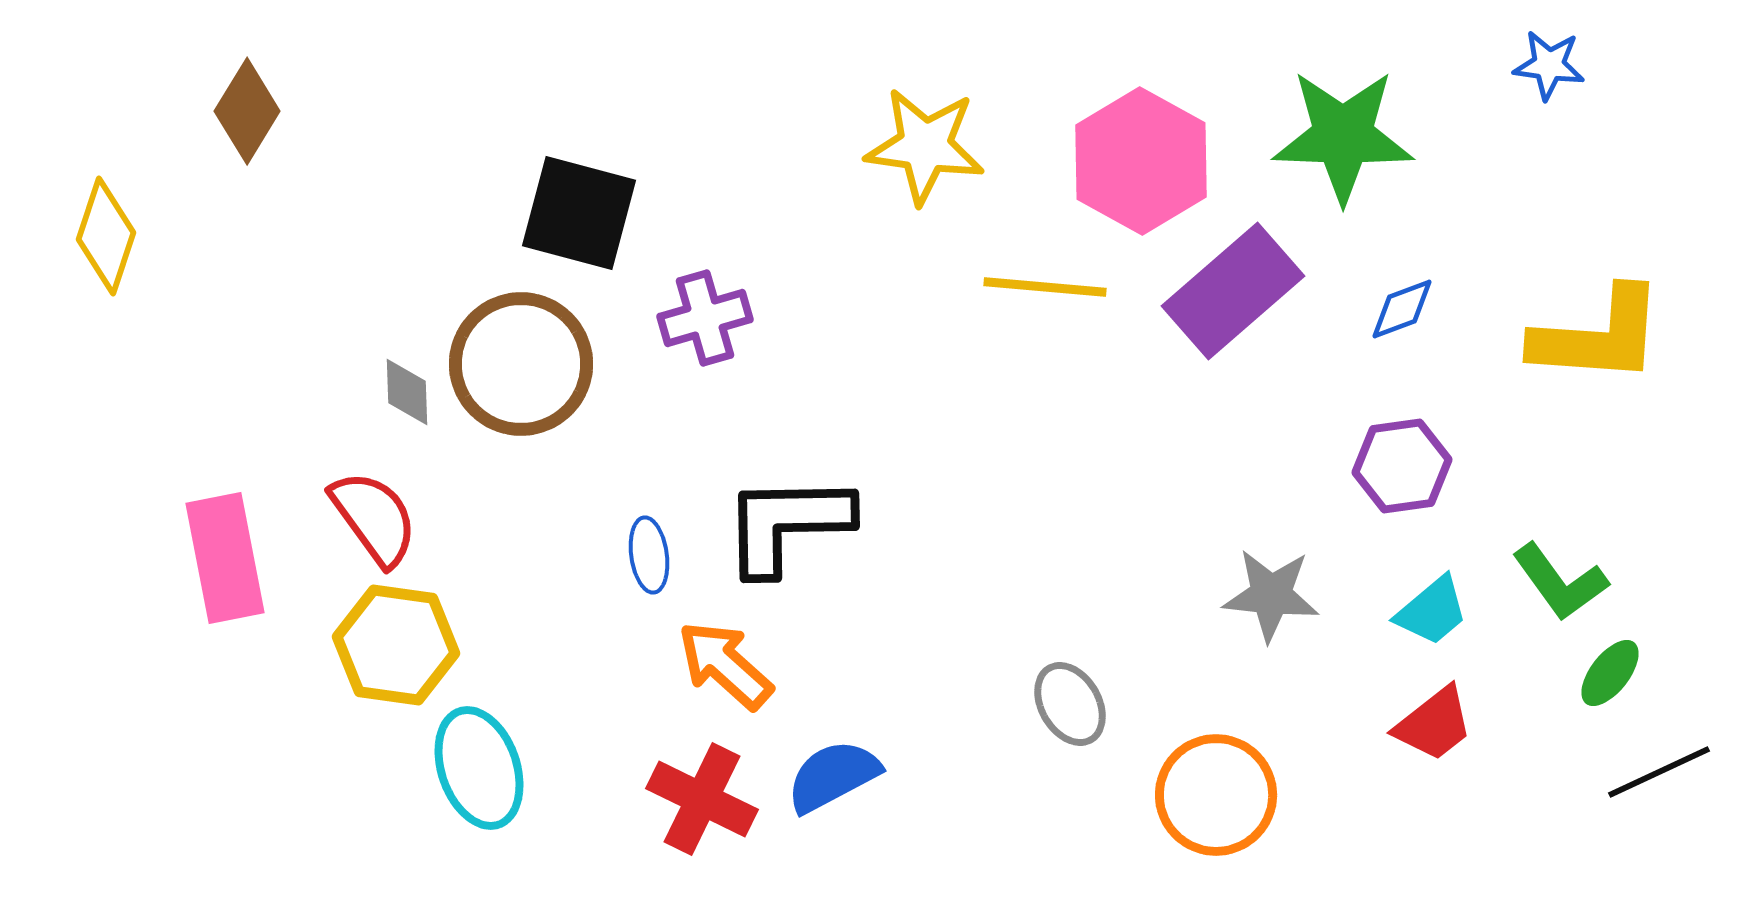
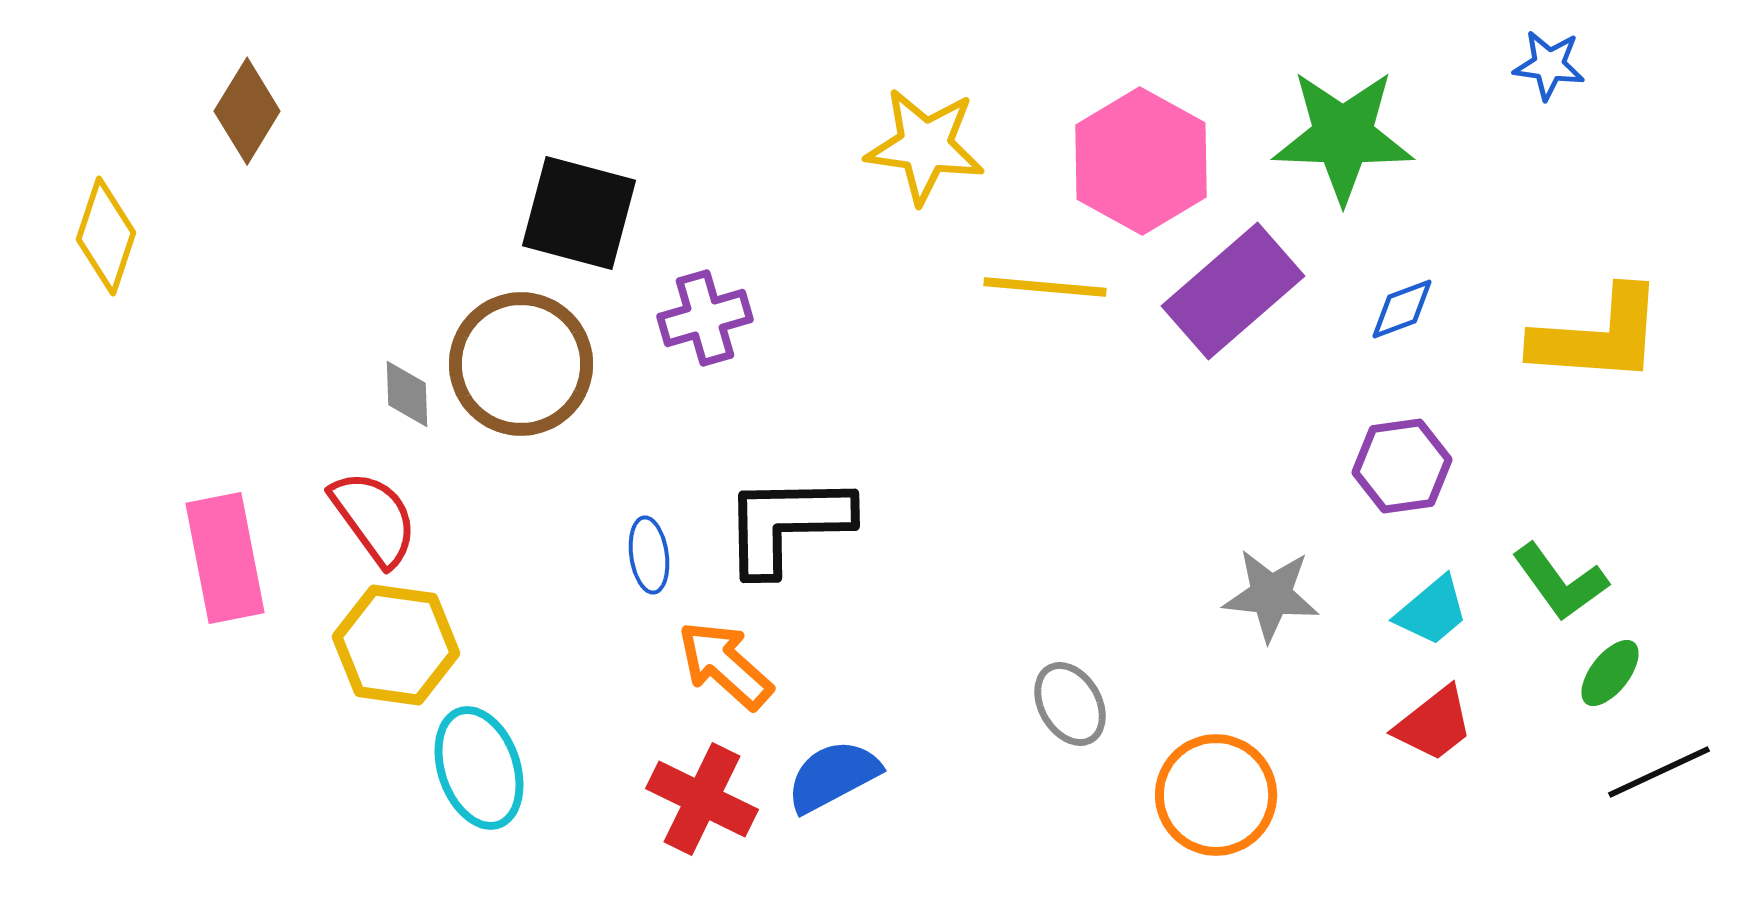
gray diamond: moved 2 px down
